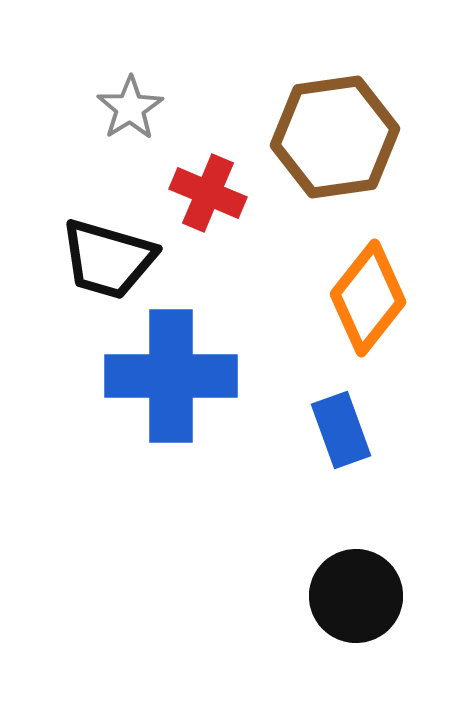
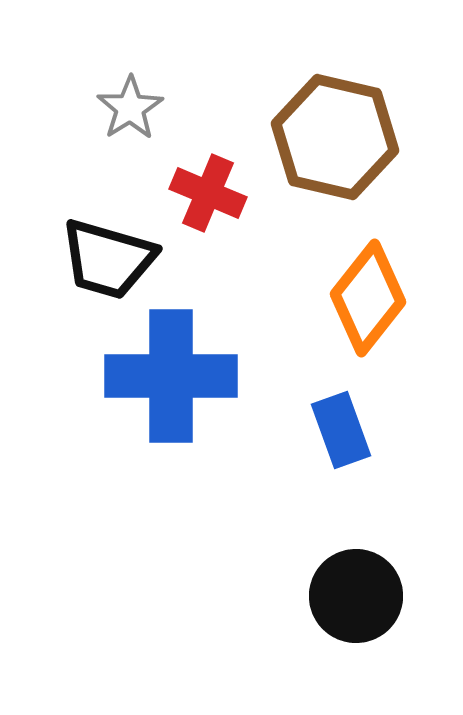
brown hexagon: rotated 21 degrees clockwise
